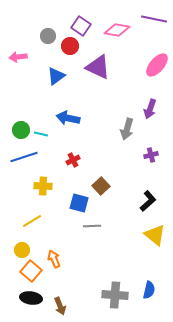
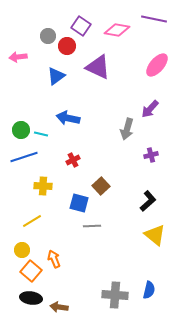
red circle: moved 3 px left
purple arrow: rotated 24 degrees clockwise
brown arrow: moved 1 px left, 1 px down; rotated 120 degrees clockwise
